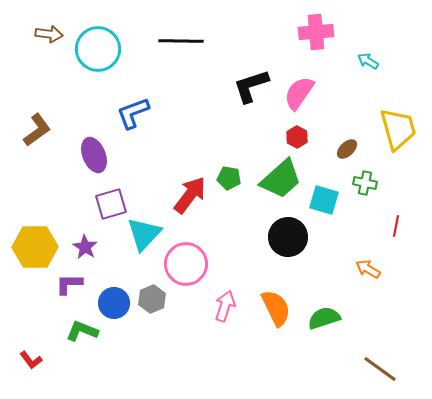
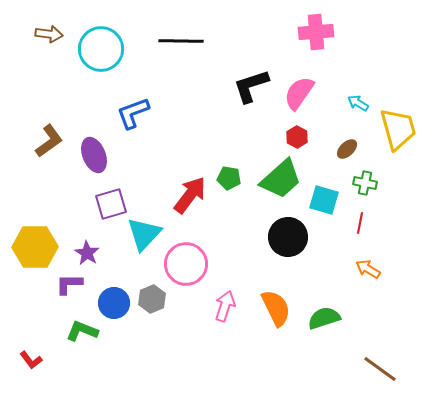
cyan circle: moved 3 px right
cyan arrow: moved 10 px left, 42 px down
brown L-shape: moved 12 px right, 11 px down
red line: moved 36 px left, 3 px up
purple star: moved 2 px right, 6 px down
